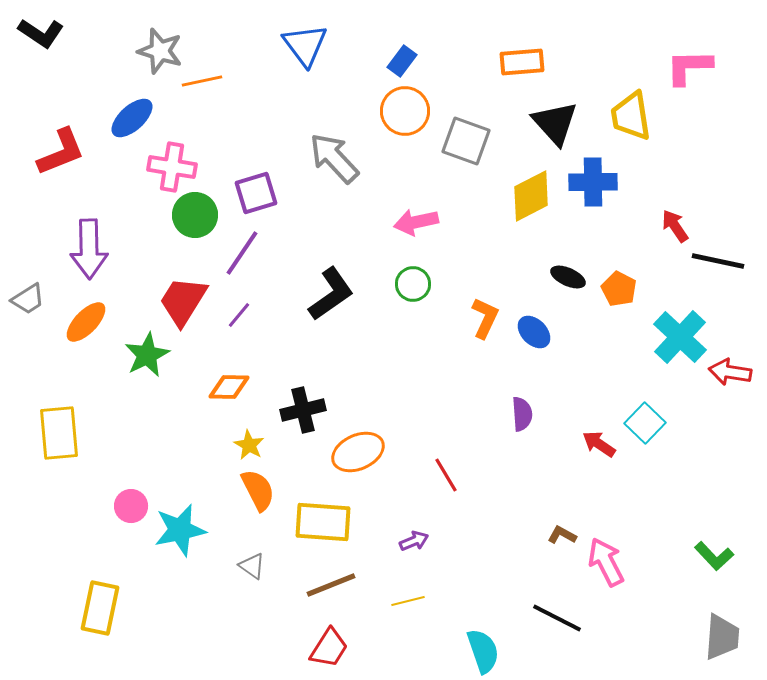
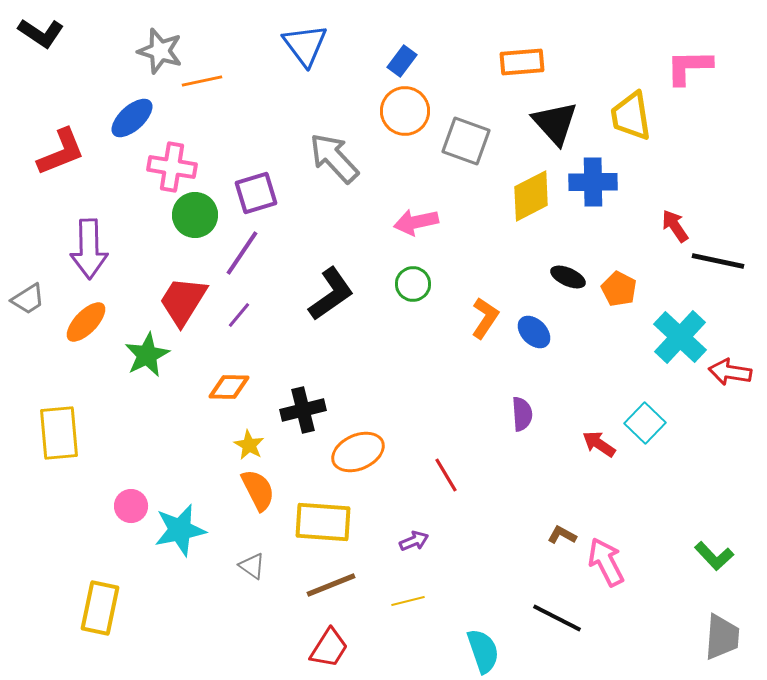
orange L-shape at (485, 318): rotated 9 degrees clockwise
